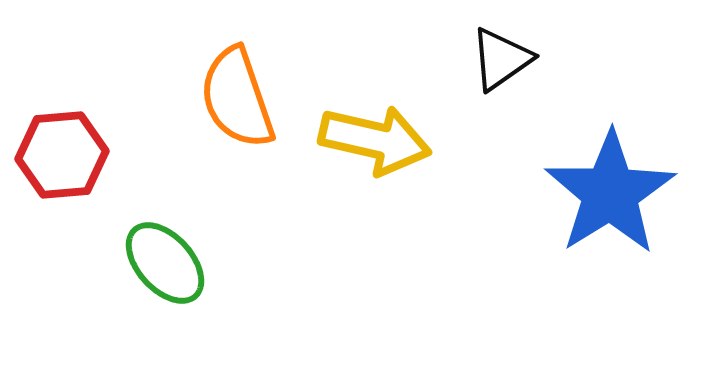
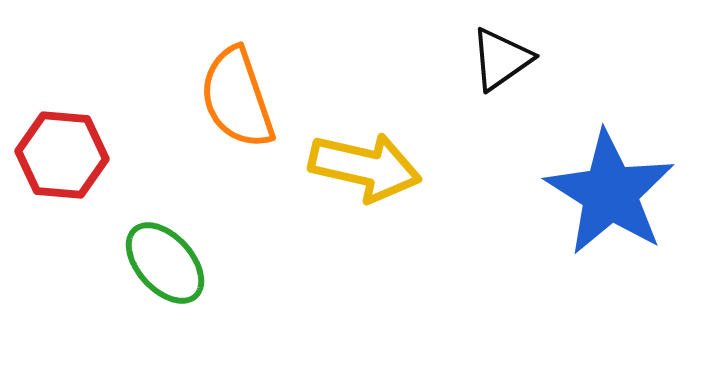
yellow arrow: moved 10 px left, 27 px down
red hexagon: rotated 10 degrees clockwise
blue star: rotated 8 degrees counterclockwise
